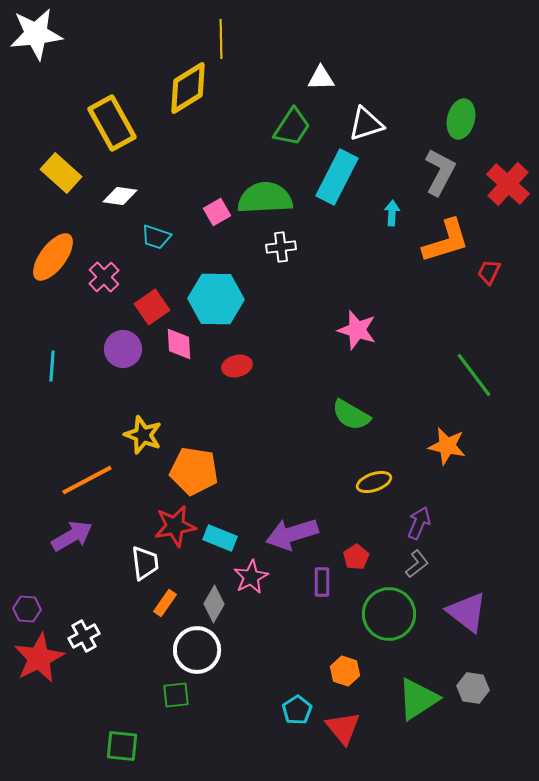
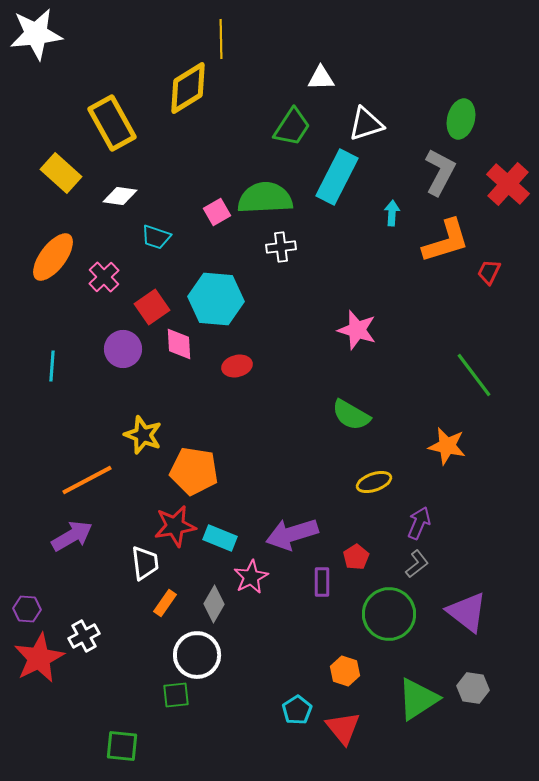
cyan hexagon at (216, 299): rotated 4 degrees clockwise
white circle at (197, 650): moved 5 px down
